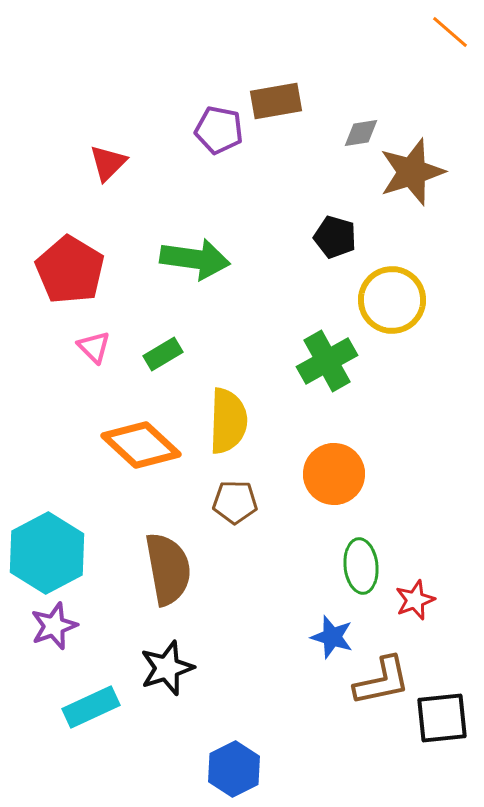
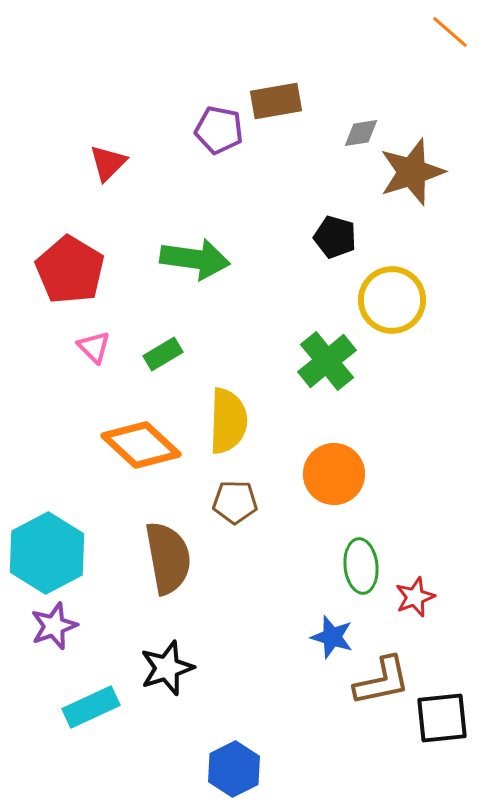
green cross: rotated 10 degrees counterclockwise
brown semicircle: moved 11 px up
red star: moved 3 px up
